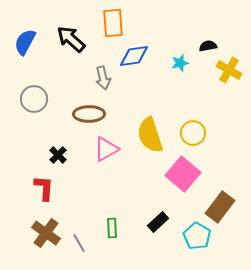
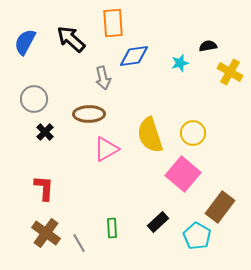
yellow cross: moved 1 px right, 2 px down
black cross: moved 13 px left, 23 px up
